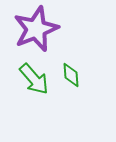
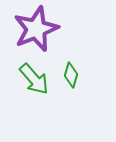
green diamond: rotated 20 degrees clockwise
